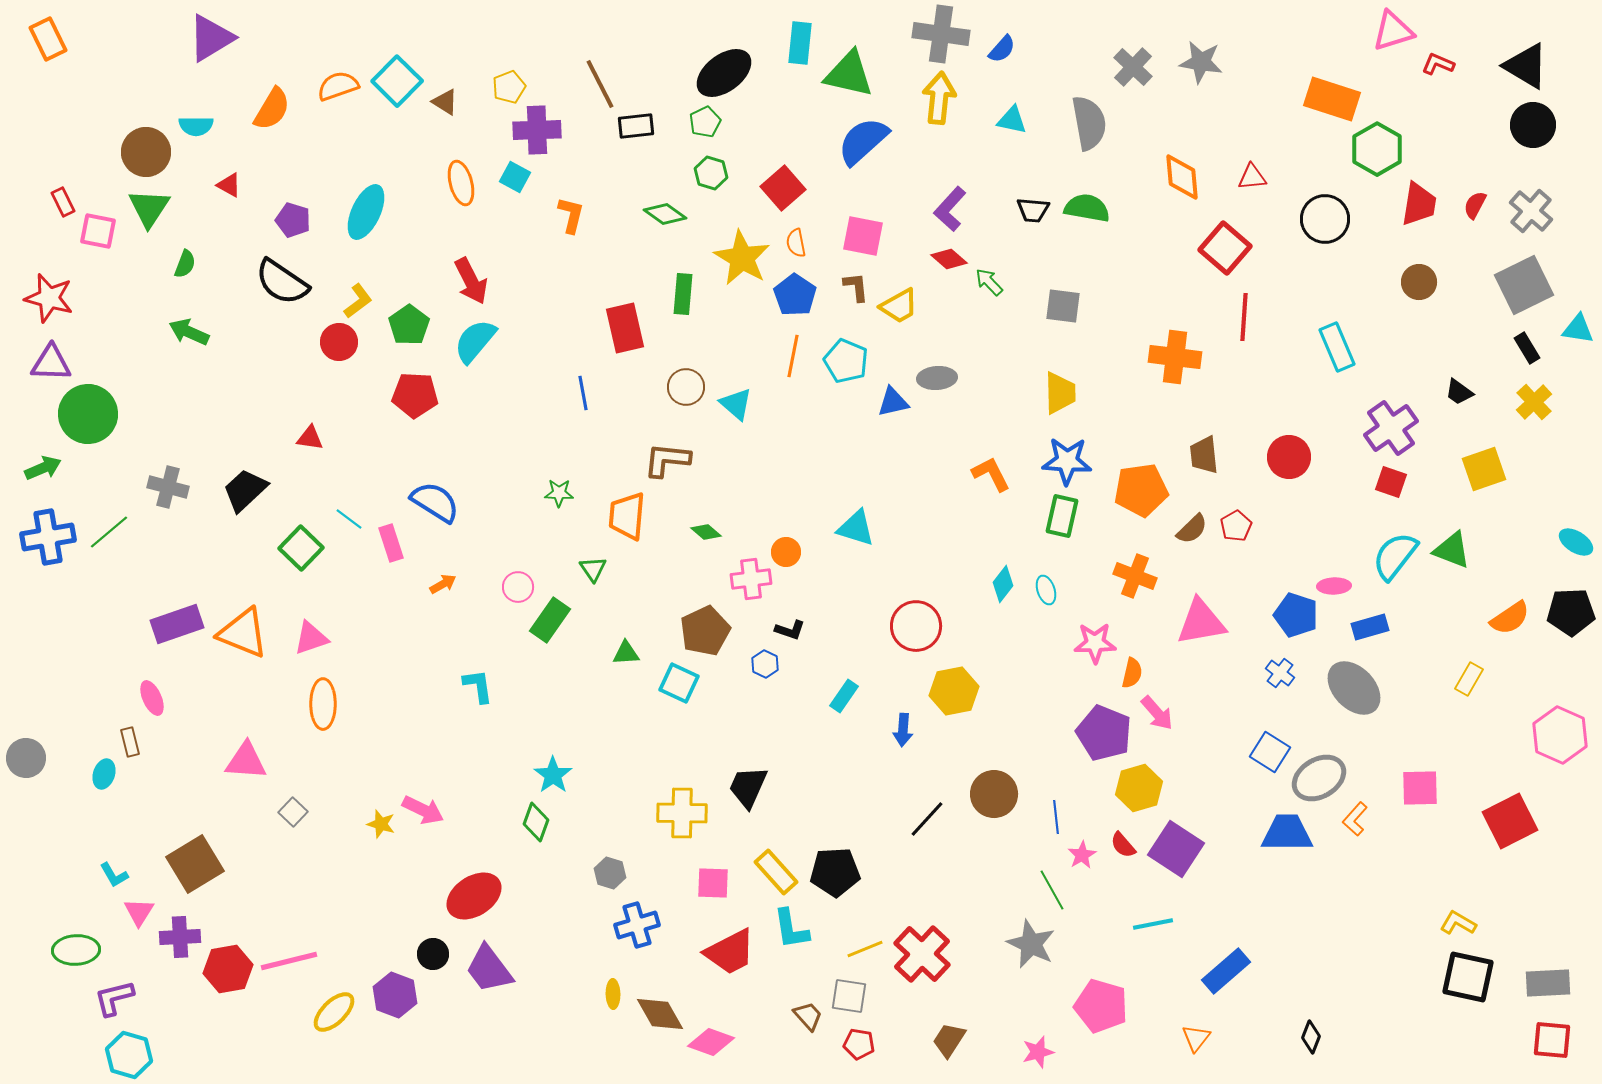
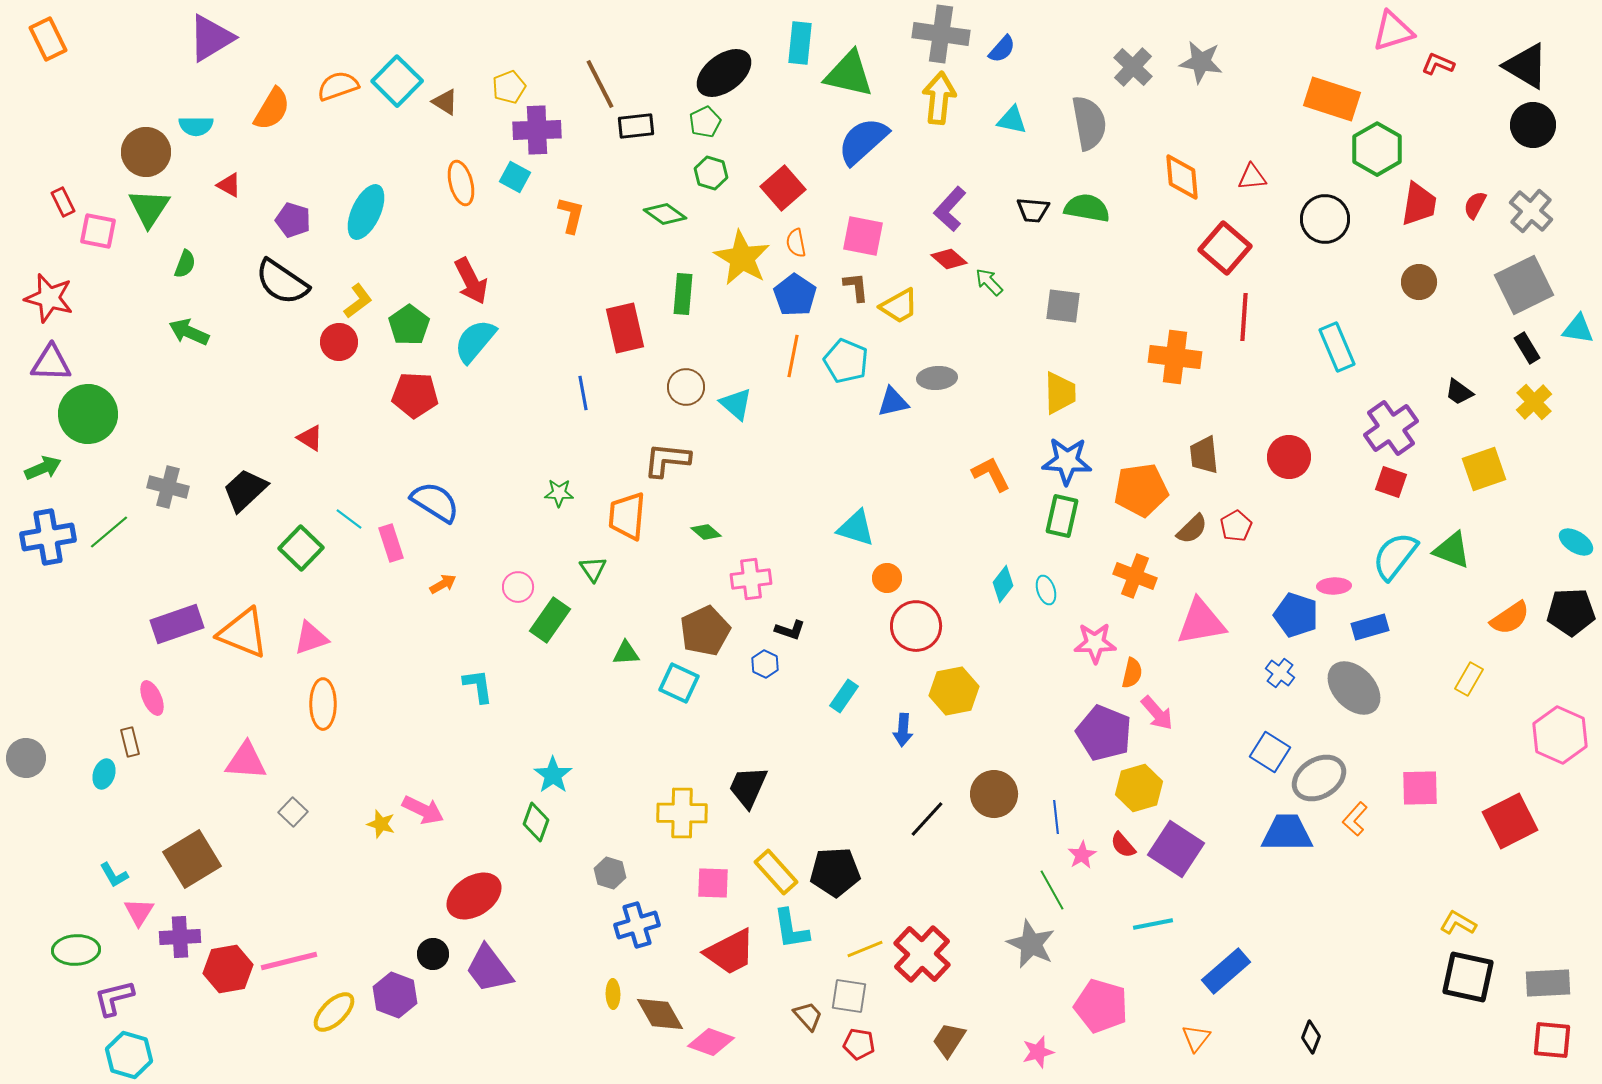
red triangle at (310, 438): rotated 24 degrees clockwise
orange circle at (786, 552): moved 101 px right, 26 px down
brown square at (195, 864): moved 3 px left, 5 px up
